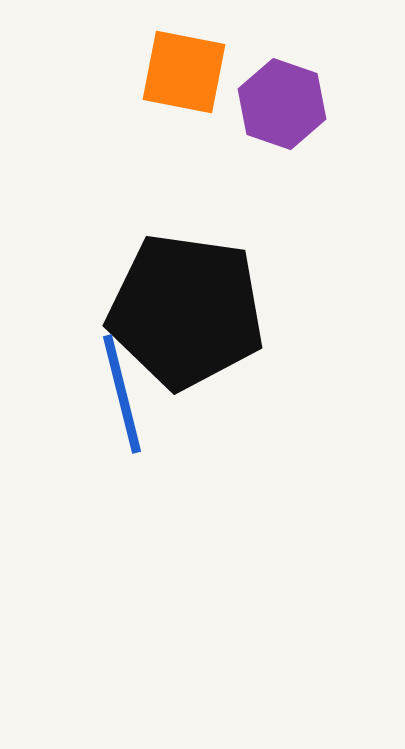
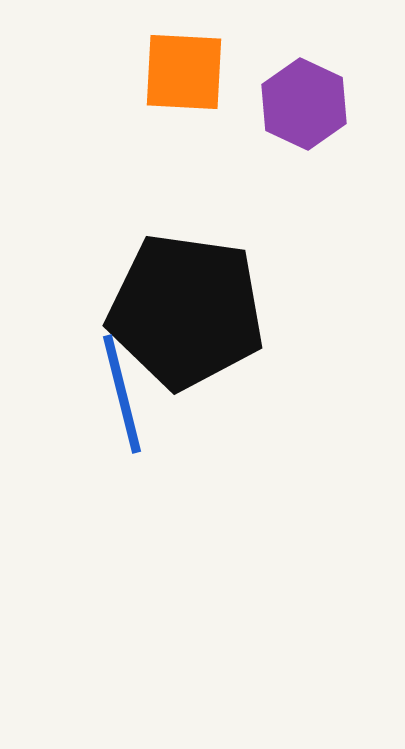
orange square: rotated 8 degrees counterclockwise
purple hexagon: moved 22 px right; rotated 6 degrees clockwise
